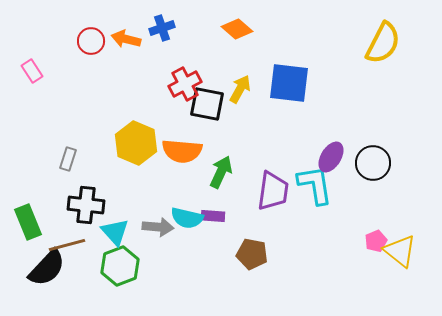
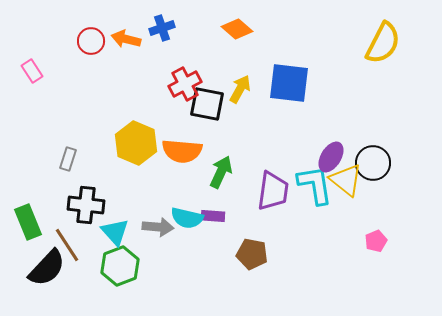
brown line: rotated 72 degrees clockwise
yellow triangle: moved 54 px left, 71 px up
